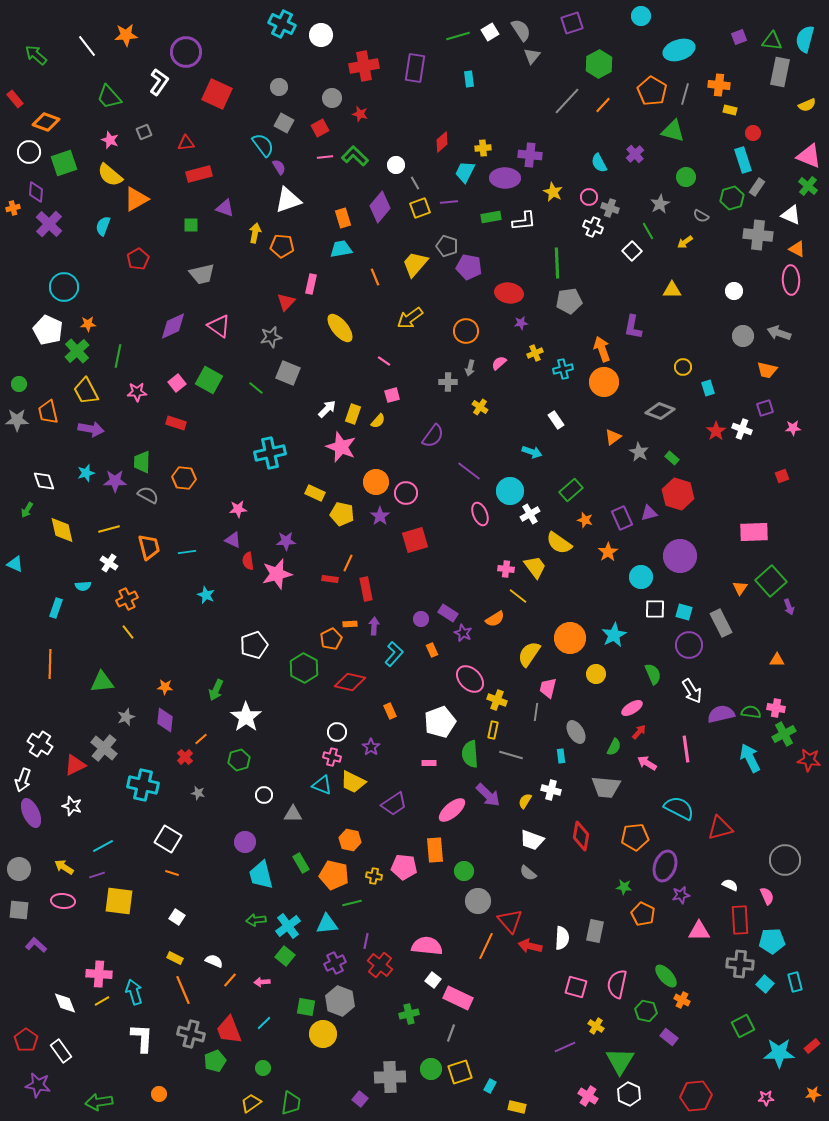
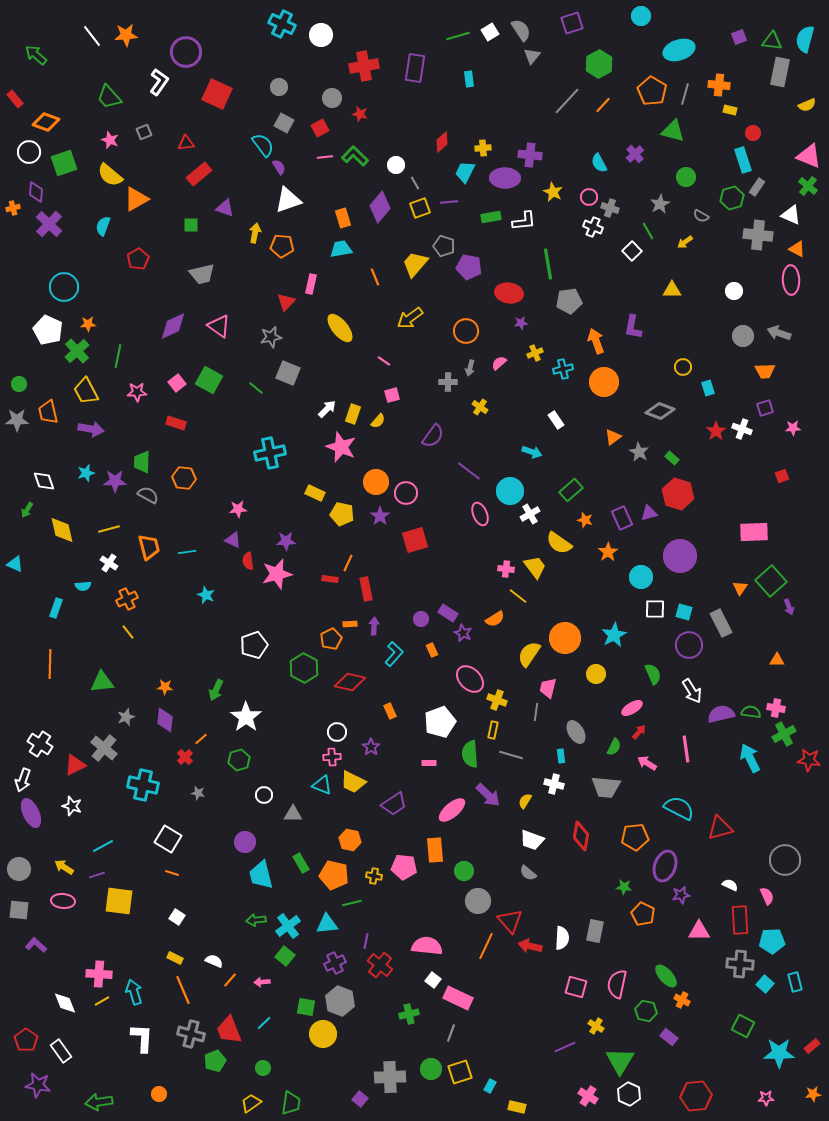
white line at (87, 46): moved 5 px right, 10 px up
red rectangle at (199, 174): rotated 25 degrees counterclockwise
gray pentagon at (447, 246): moved 3 px left
green line at (557, 263): moved 9 px left, 1 px down; rotated 8 degrees counterclockwise
orange arrow at (602, 349): moved 6 px left, 8 px up
orange trapezoid at (767, 370): moved 2 px left, 1 px down; rotated 15 degrees counterclockwise
orange circle at (570, 638): moved 5 px left
pink cross at (332, 757): rotated 18 degrees counterclockwise
white cross at (551, 790): moved 3 px right, 6 px up
green square at (743, 1026): rotated 35 degrees counterclockwise
